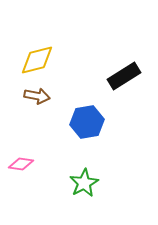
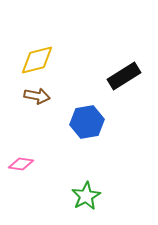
green star: moved 2 px right, 13 px down
